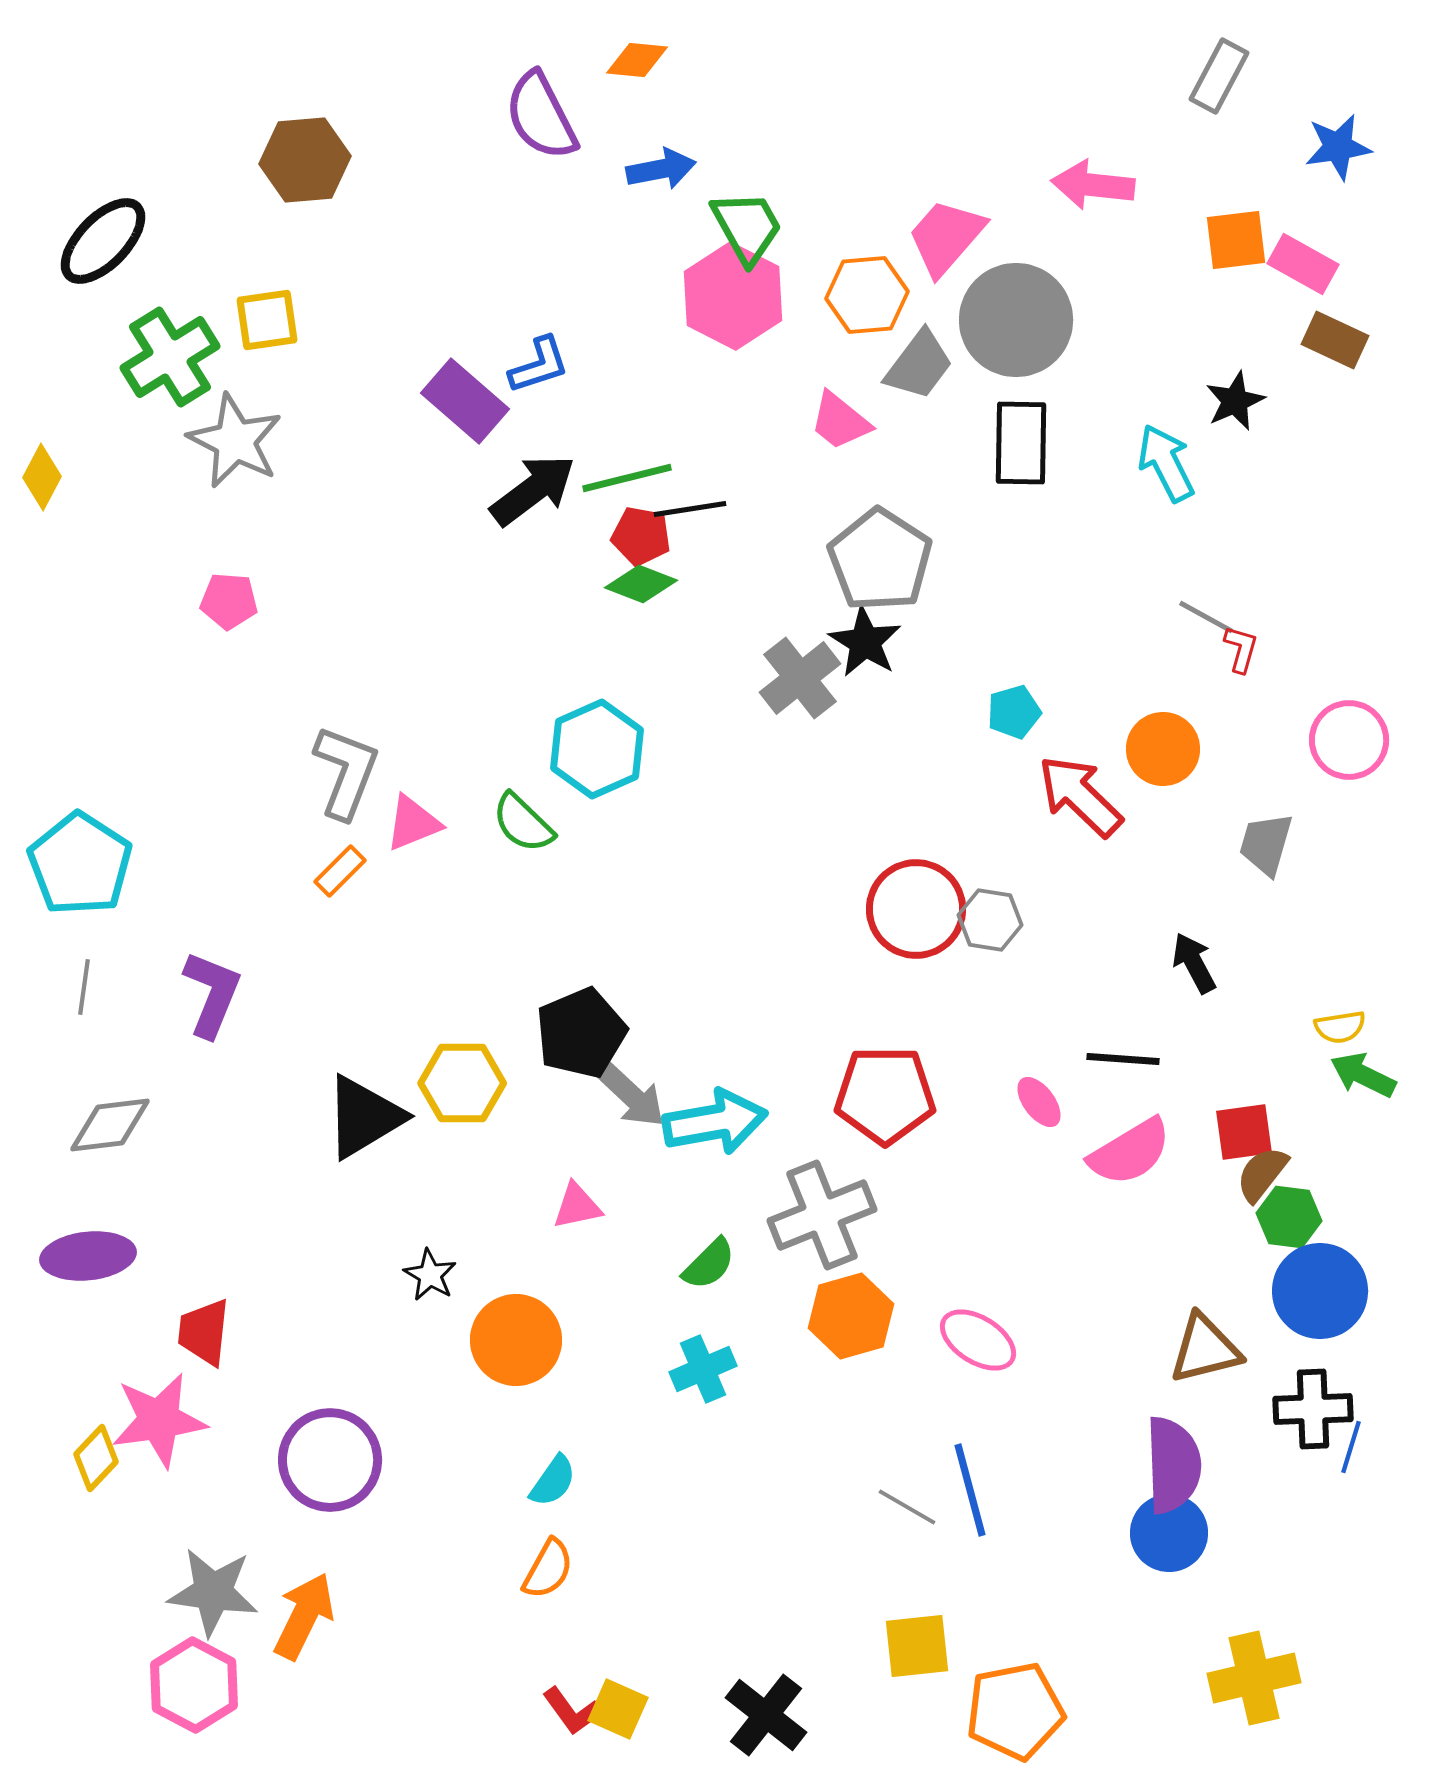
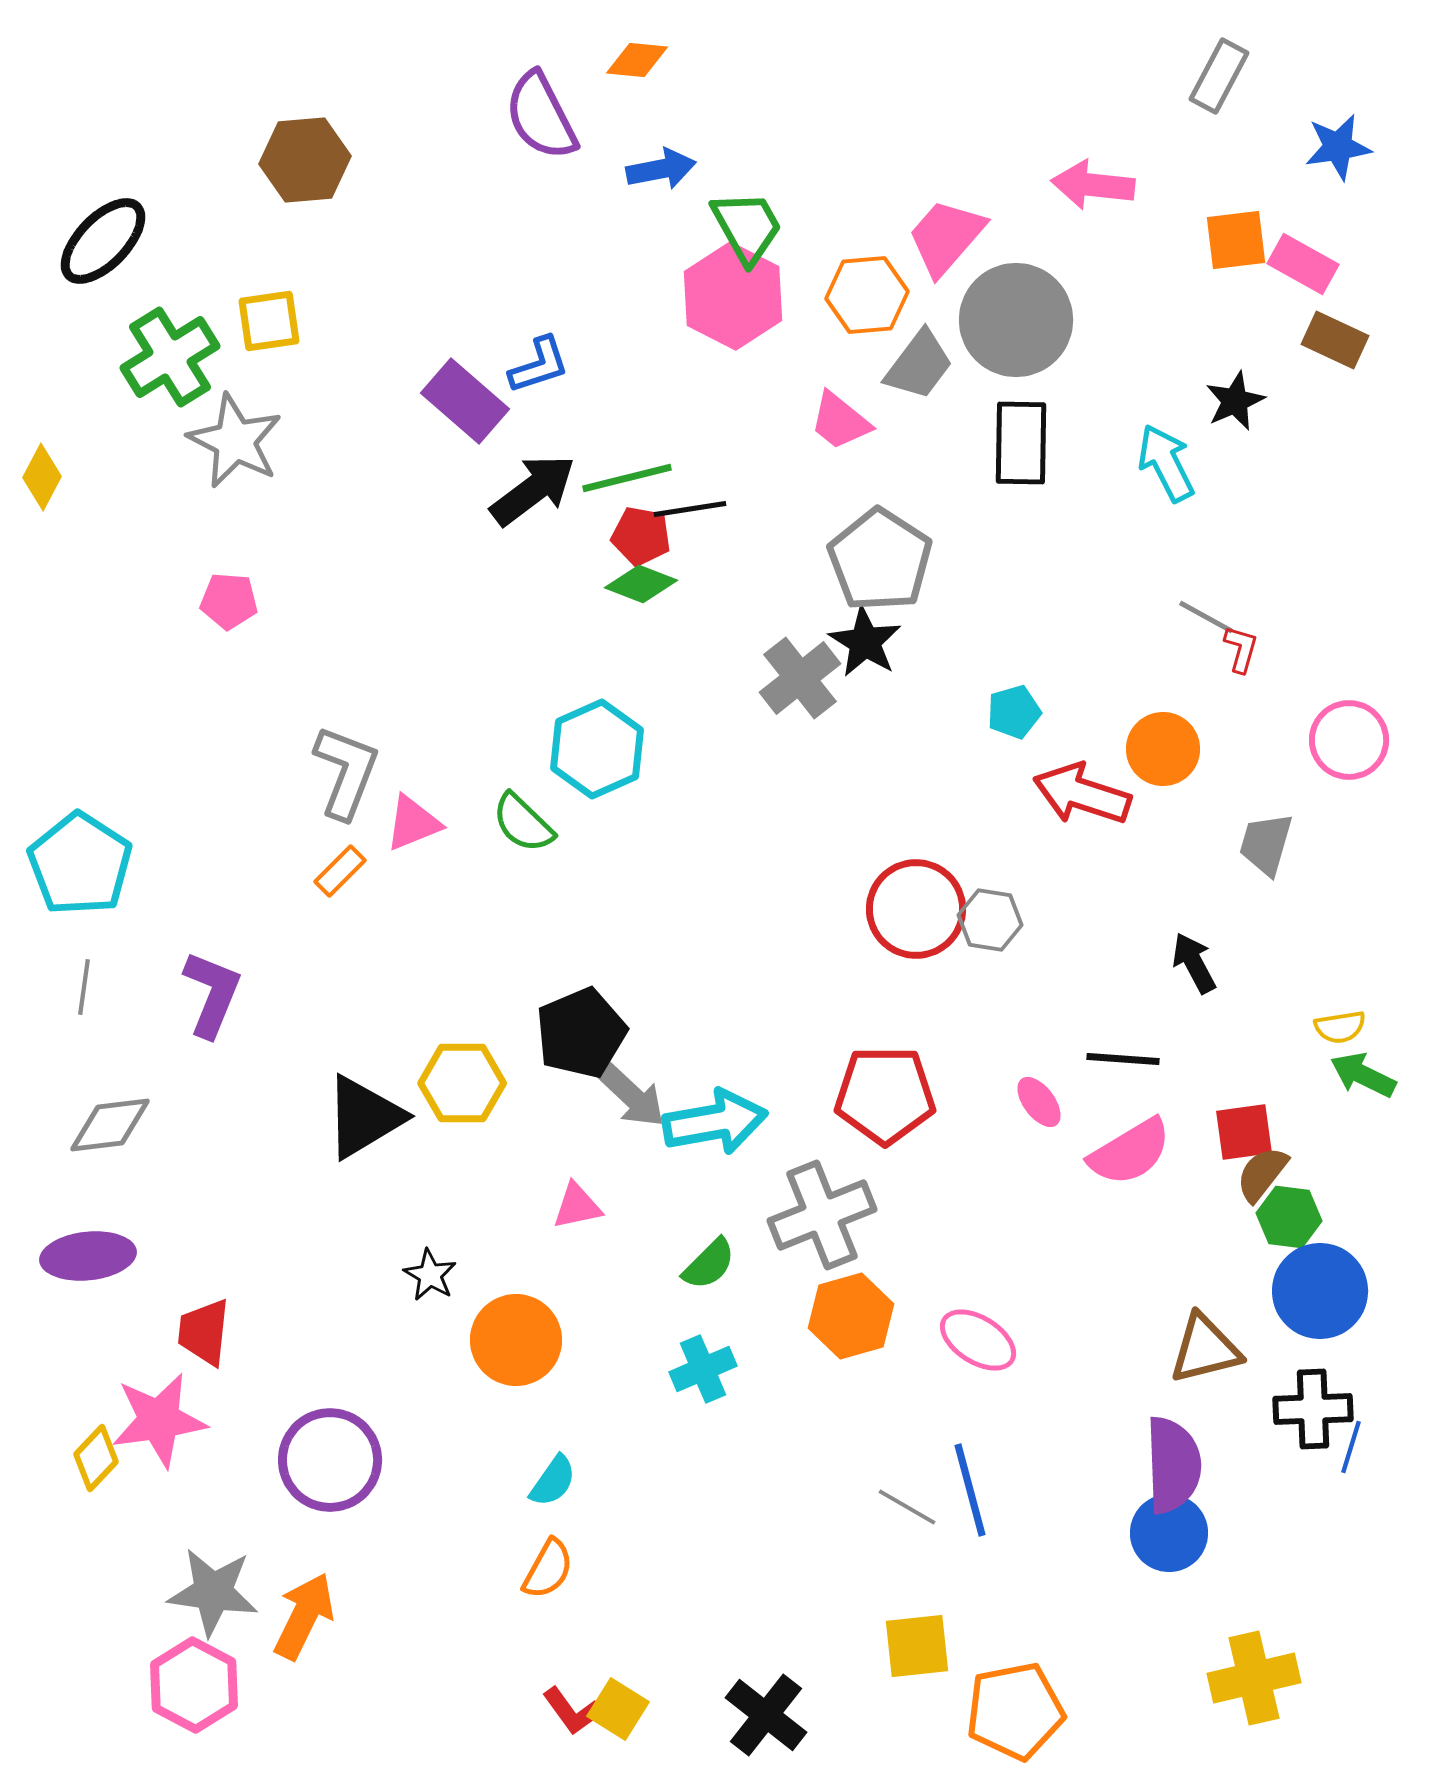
yellow square at (267, 320): moved 2 px right, 1 px down
red arrow at (1080, 796): moved 2 px right, 2 px up; rotated 26 degrees counterclockwise
yellow square at (618, 1709): rotated 8 degrees clockwise
